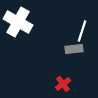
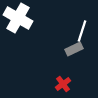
white cross: moved 4 px up
gray rectangle: rotated 18 degrees counterclockwise
